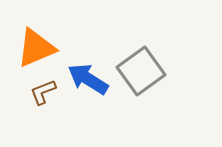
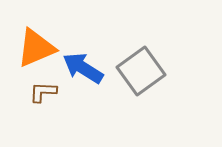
blue arrow: moved 5 px left, 11 px up
brown L-shape: rotated 24 degrees clockwise
